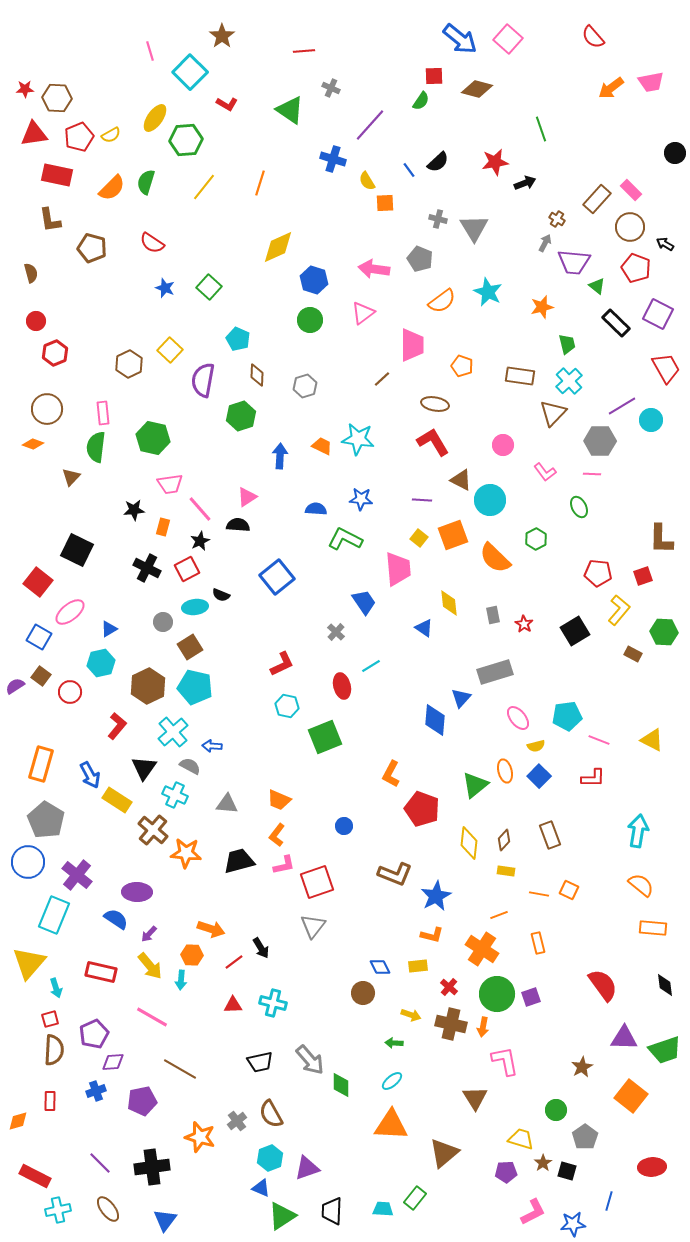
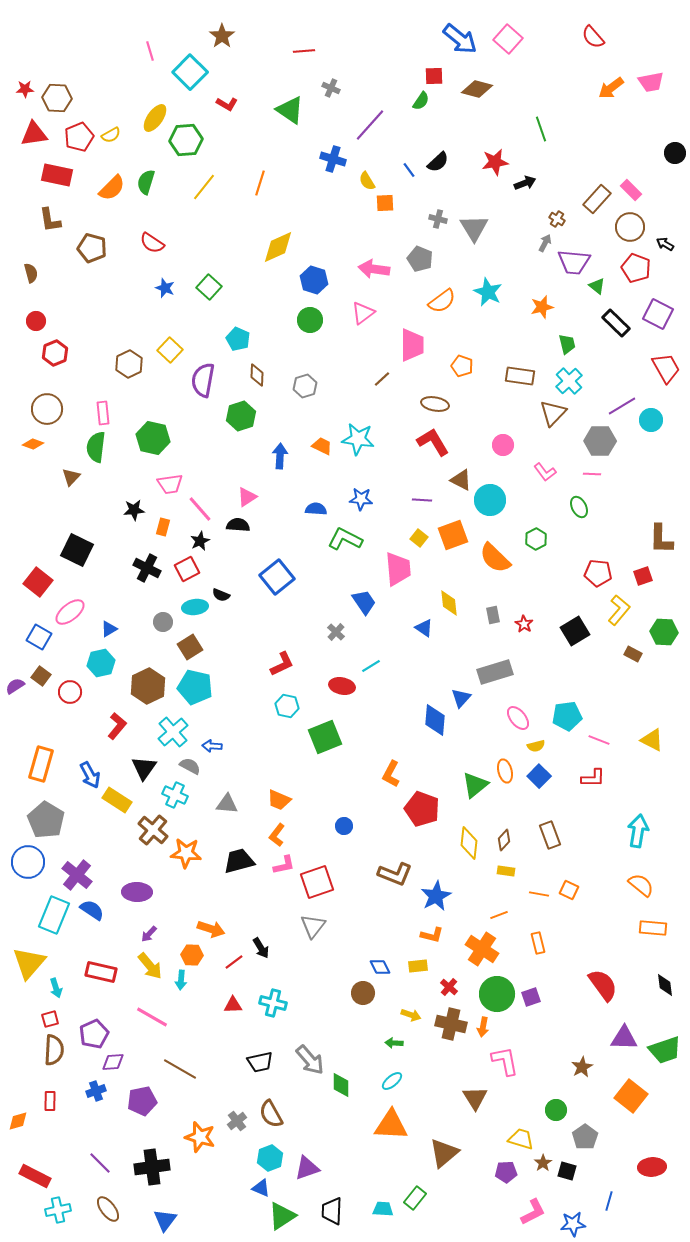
red ellipse at (342, 686): rotated 65 degrees counterclockwise
blue semicircle at (116, 919): moved 24 px left, 9 px up
